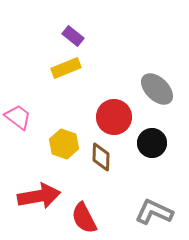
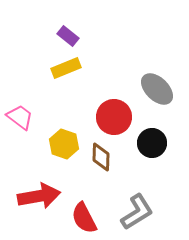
purple rectangle: moved 5 px left
pink trapezoid: moved 2 px right
gray L-shape: moved 17 px left; rotated 123 degrees clockwise
